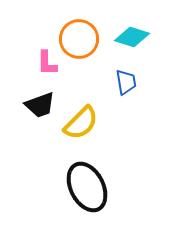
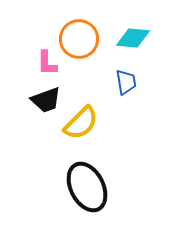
cyan diamond: moved 1 px right, 1 px down; rotated 12 degrees counterclockwise
black trapezoid: moved 6 px right, 5 px up
